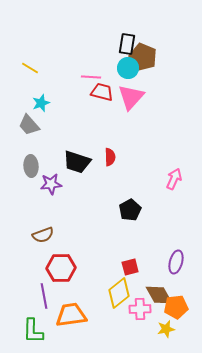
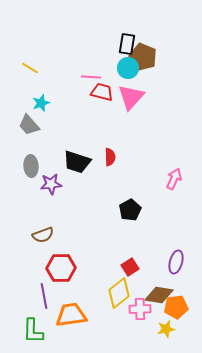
red square: rotated 18 degrees counterclockwise
brown diamond: rotated 52 degrees counterclockwise
